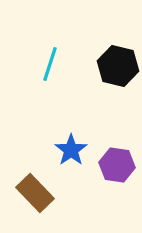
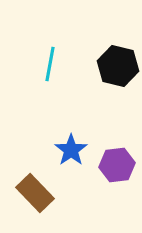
cyan line: rotated 8 degrees counterclockwise
purple hexagon: rotated 16 degrees counterclockwise
